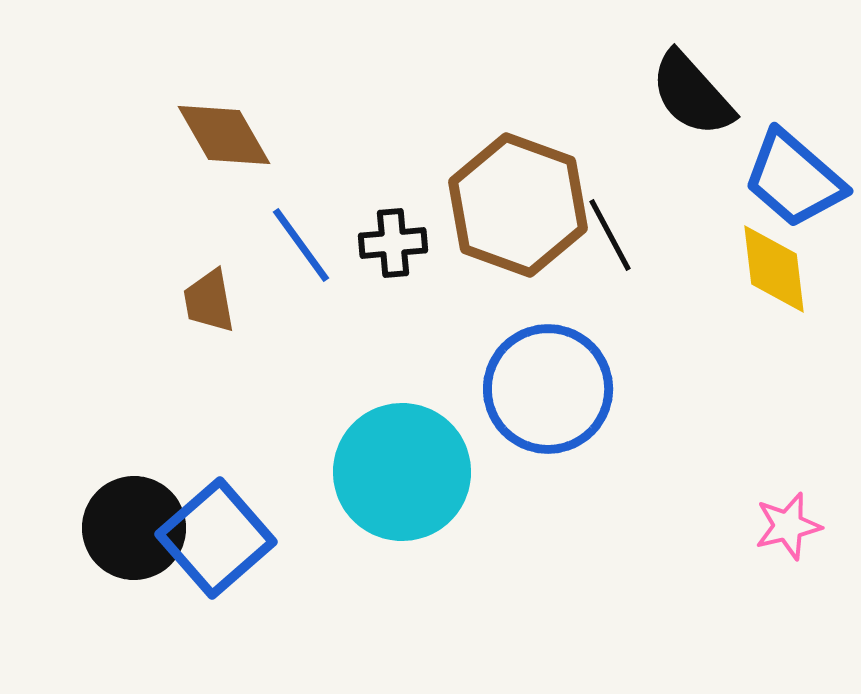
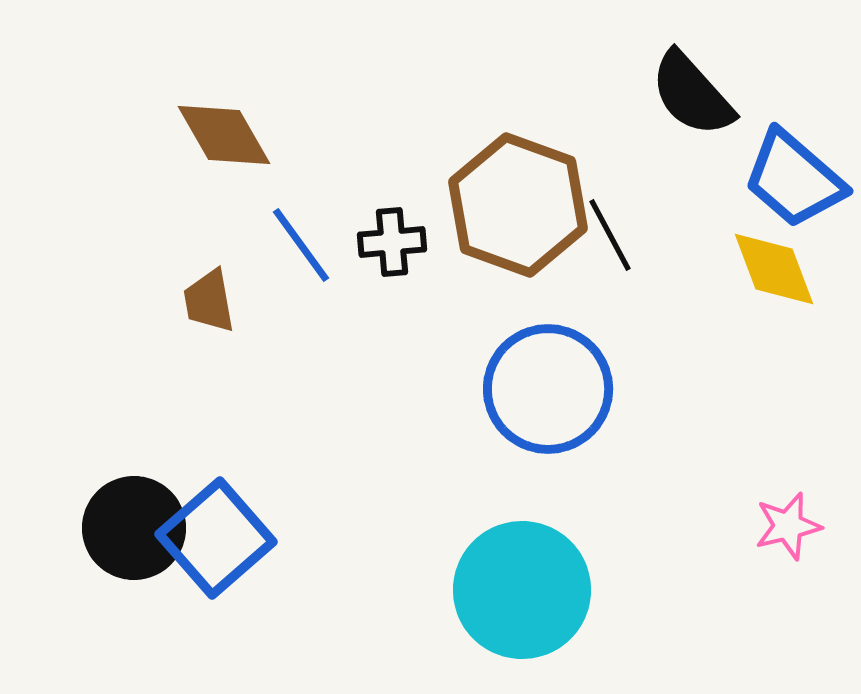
black cross: moved 1 px left, 1 px up
yellow diamond: rotated 14 degrees counterclockwise
cyan circle: moved 120 px right, 118 px down
